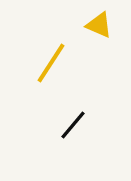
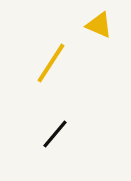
black line: moved 18 px left, 9 px down
